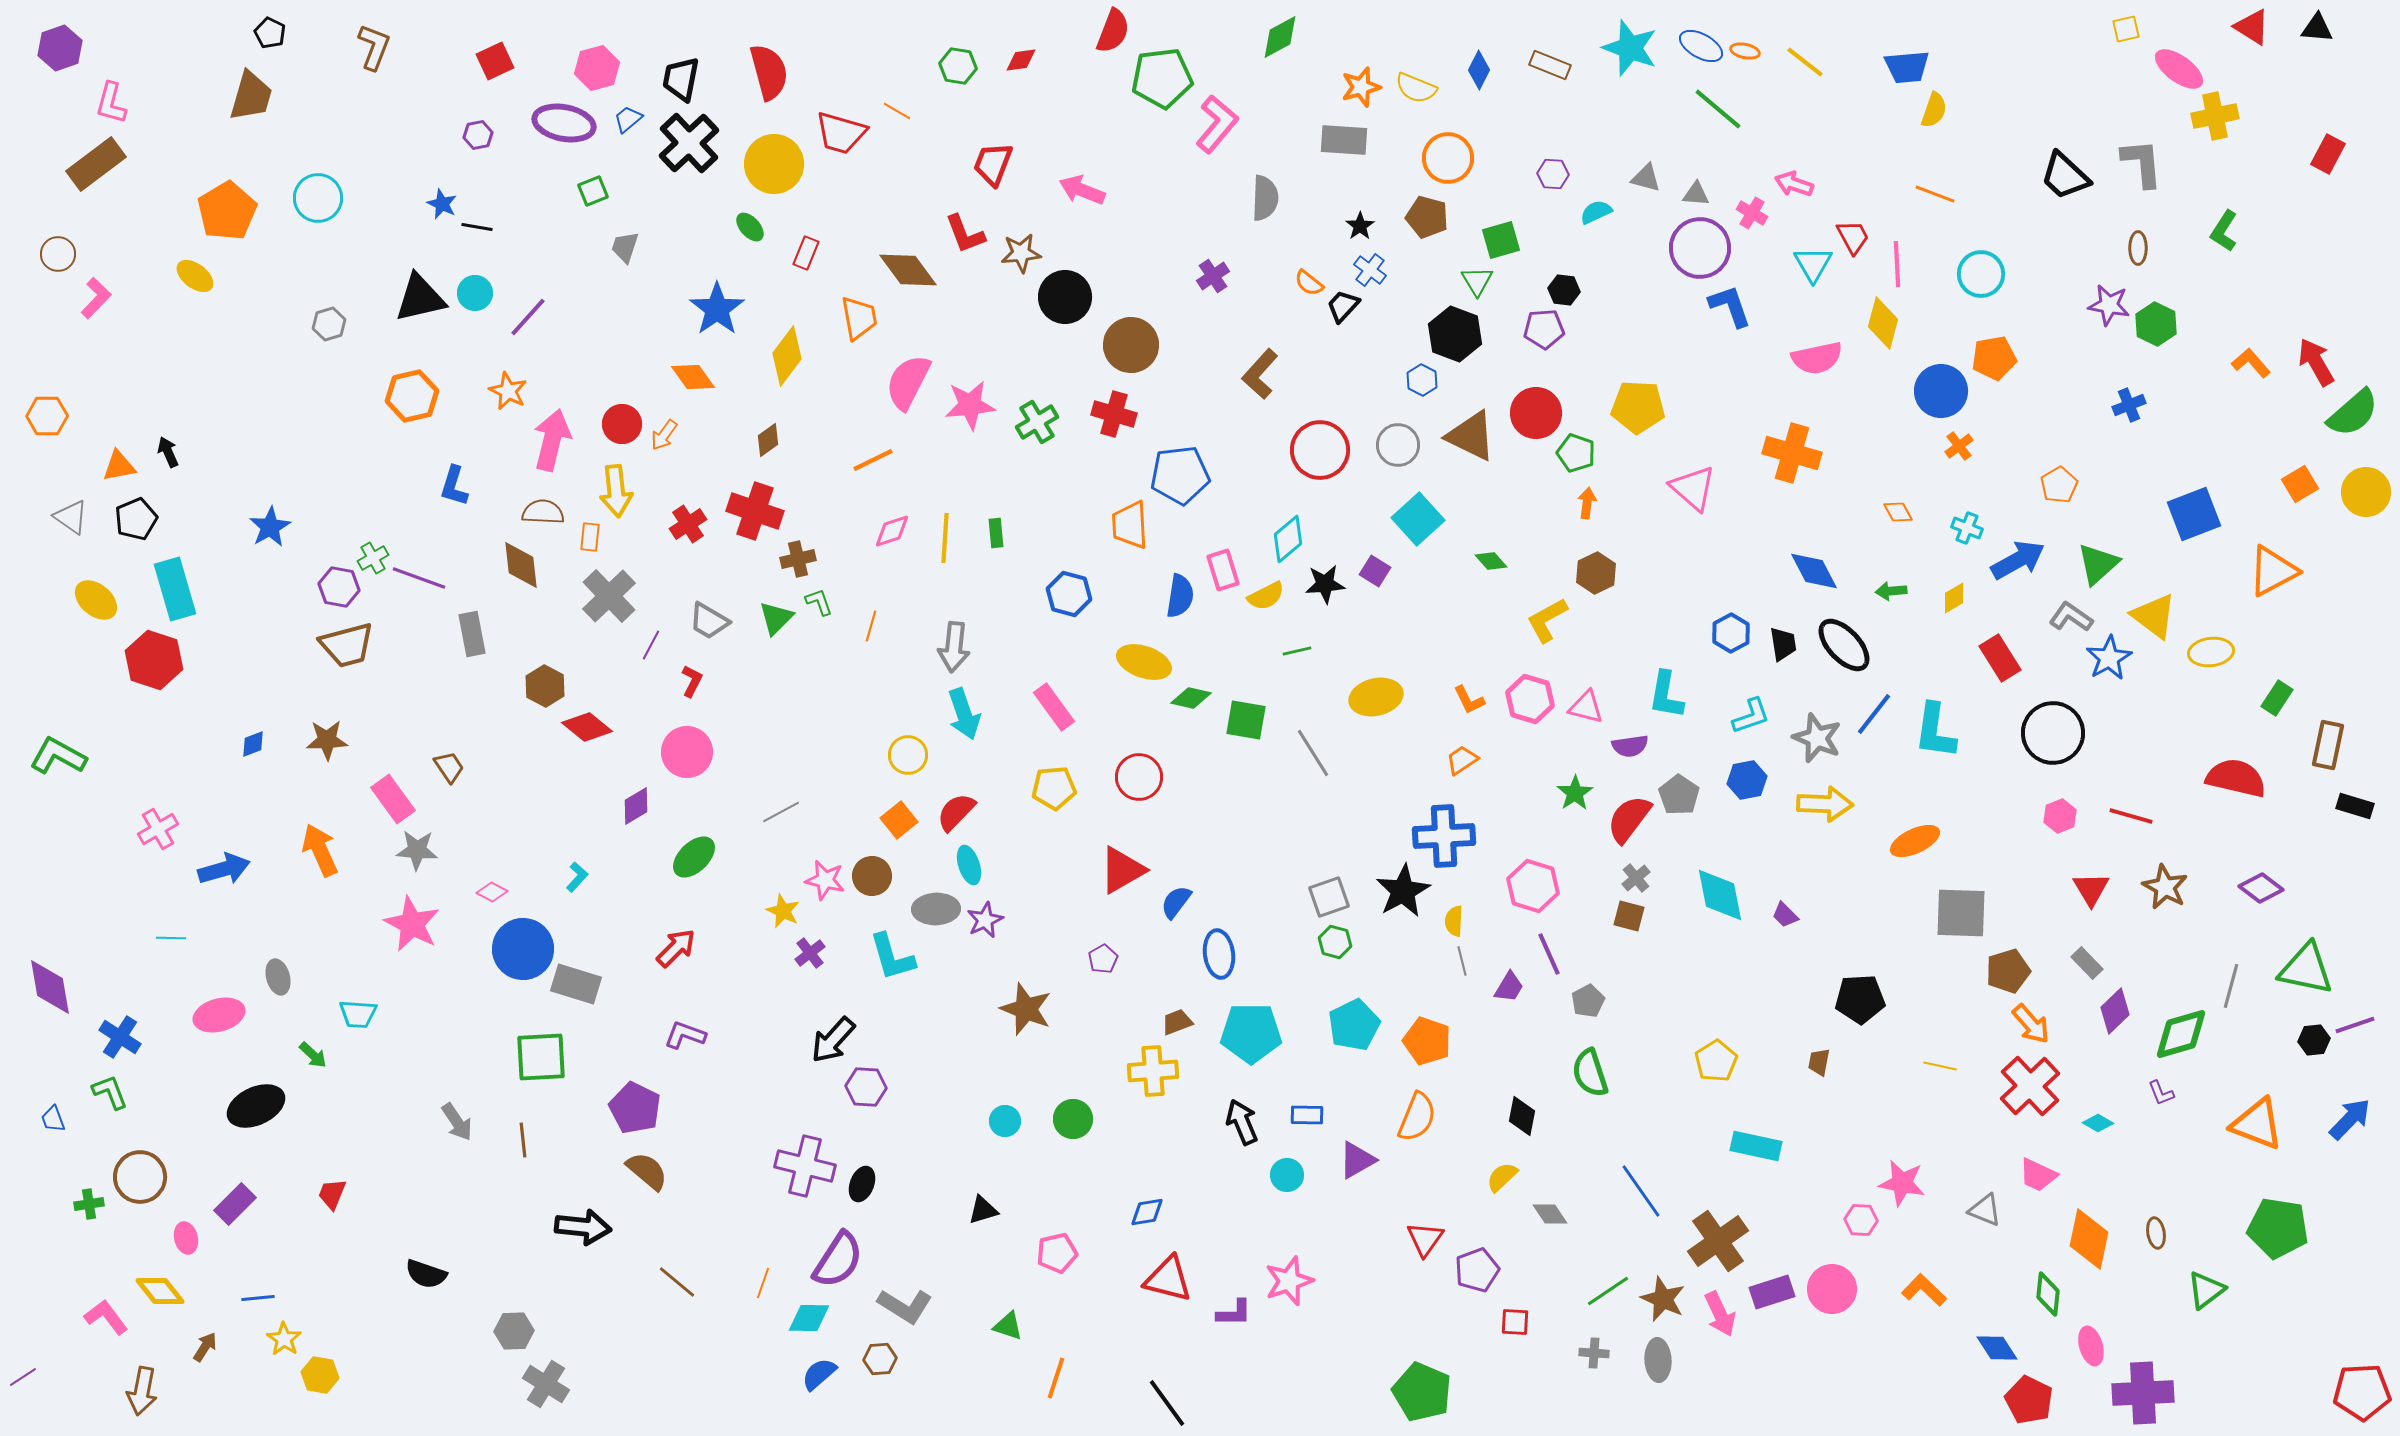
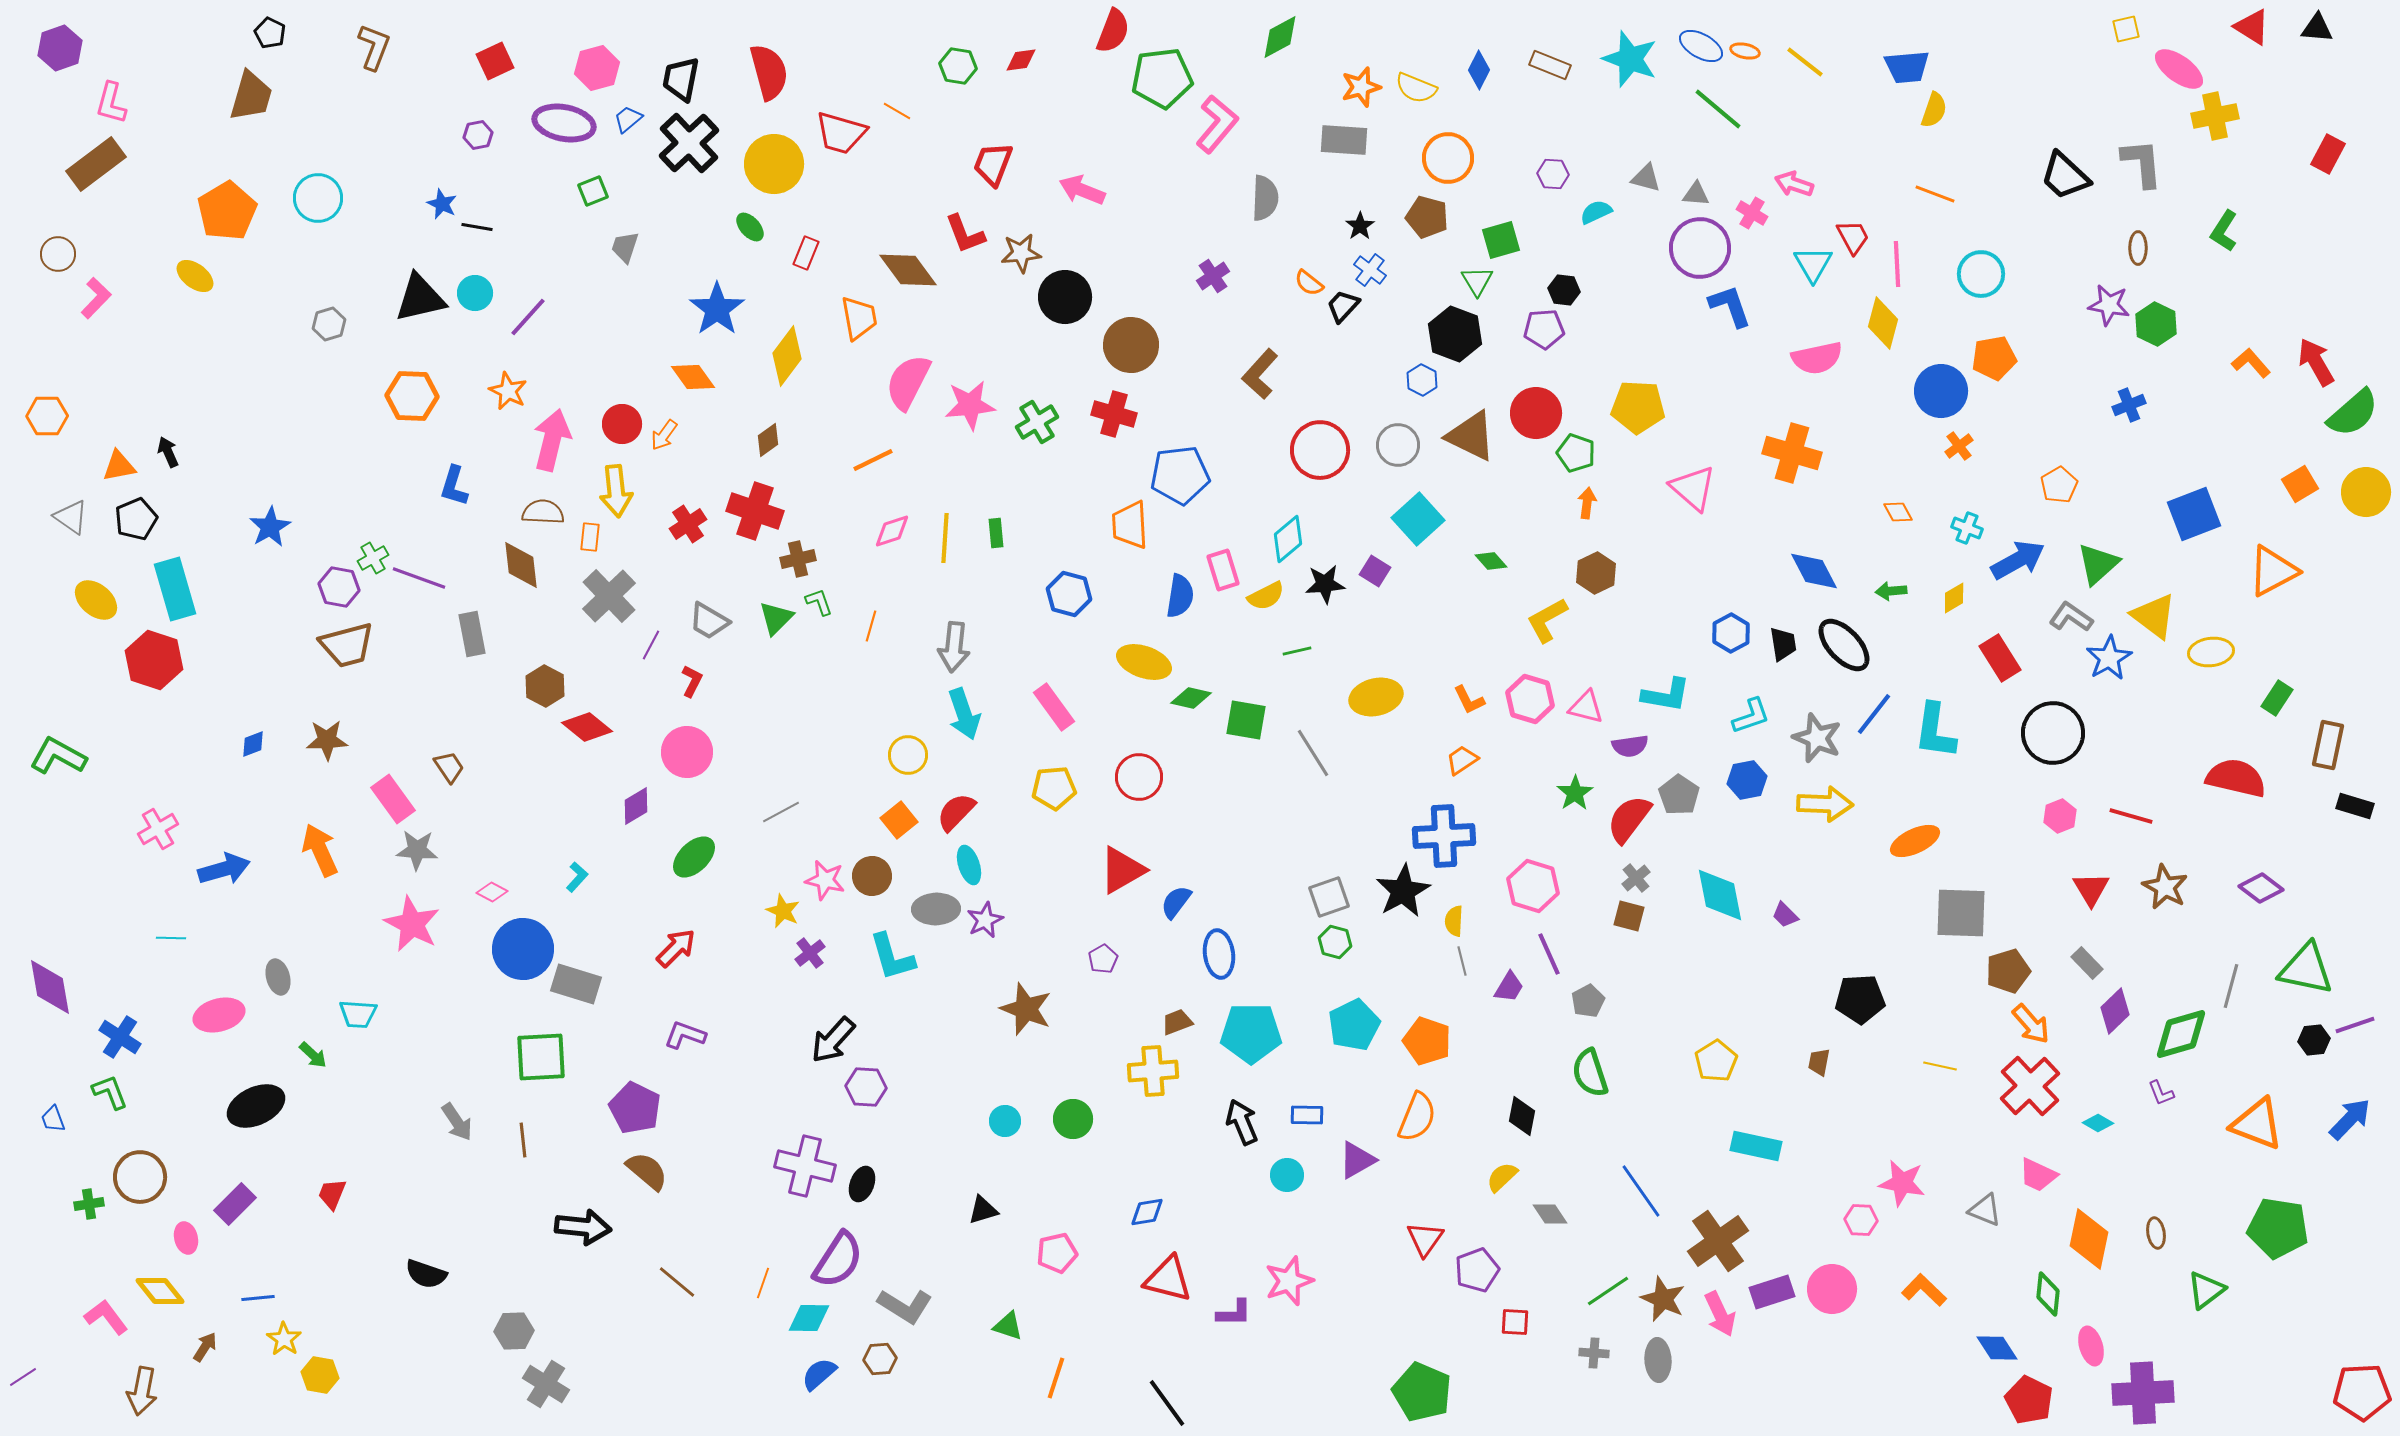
cyan star at (1630, 48): moved 11 px down
orange hexagon at (412, 396): rotated 15 degrees clockwise
cyan L-shape at (1666, 695): rotated 90 degrees counterclockwise
